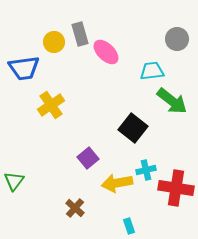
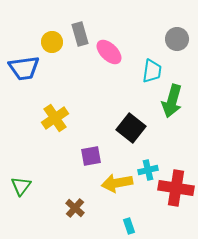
yellow circle: moved 2 px left
pink ellipse: moved 3 px right
cyan trapezoid: rotated 105 degrees clockwise
green arrow: rotated 68 degrees clockwise
yellow cross: moved 4 px right, 13 px down
black square: moved 2 px left
purple square: moved 3 px right, 2 px up; rotated 30 degrees clockwise
cyan cross: moved 2 px right
green triangle: moved 7 px right, 5 px down
